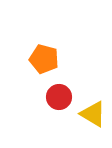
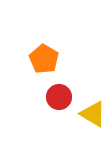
orange pentagon: rotated 16 degrees clockwise
